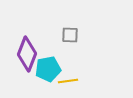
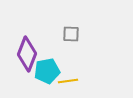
gray square: moved 1 px right, 1 px up
cyan pentagon: moved 1 px left, 2 px down
